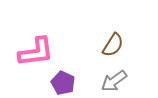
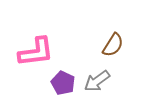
gray arrow: moved 17 px left
